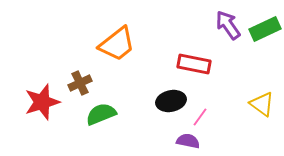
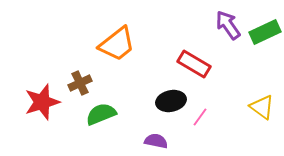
green rectangle: moved 3 px down
red rectangle: rotated 20 degrees clockwise
yellow triangle: moved 3 px down
purple semicircle: moved 32 px left
